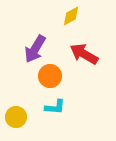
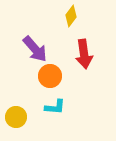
yellow diamond: rotated 25 degrees counterclockwise
purple arrow: rotated 72 degrees counterclockwise
red arrow: rotated 128 degrees counterclockwise
